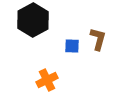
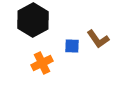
brown L-shape: rotated 130 degrees clockwise
orange cross: moved 5 px left, 17 px up
